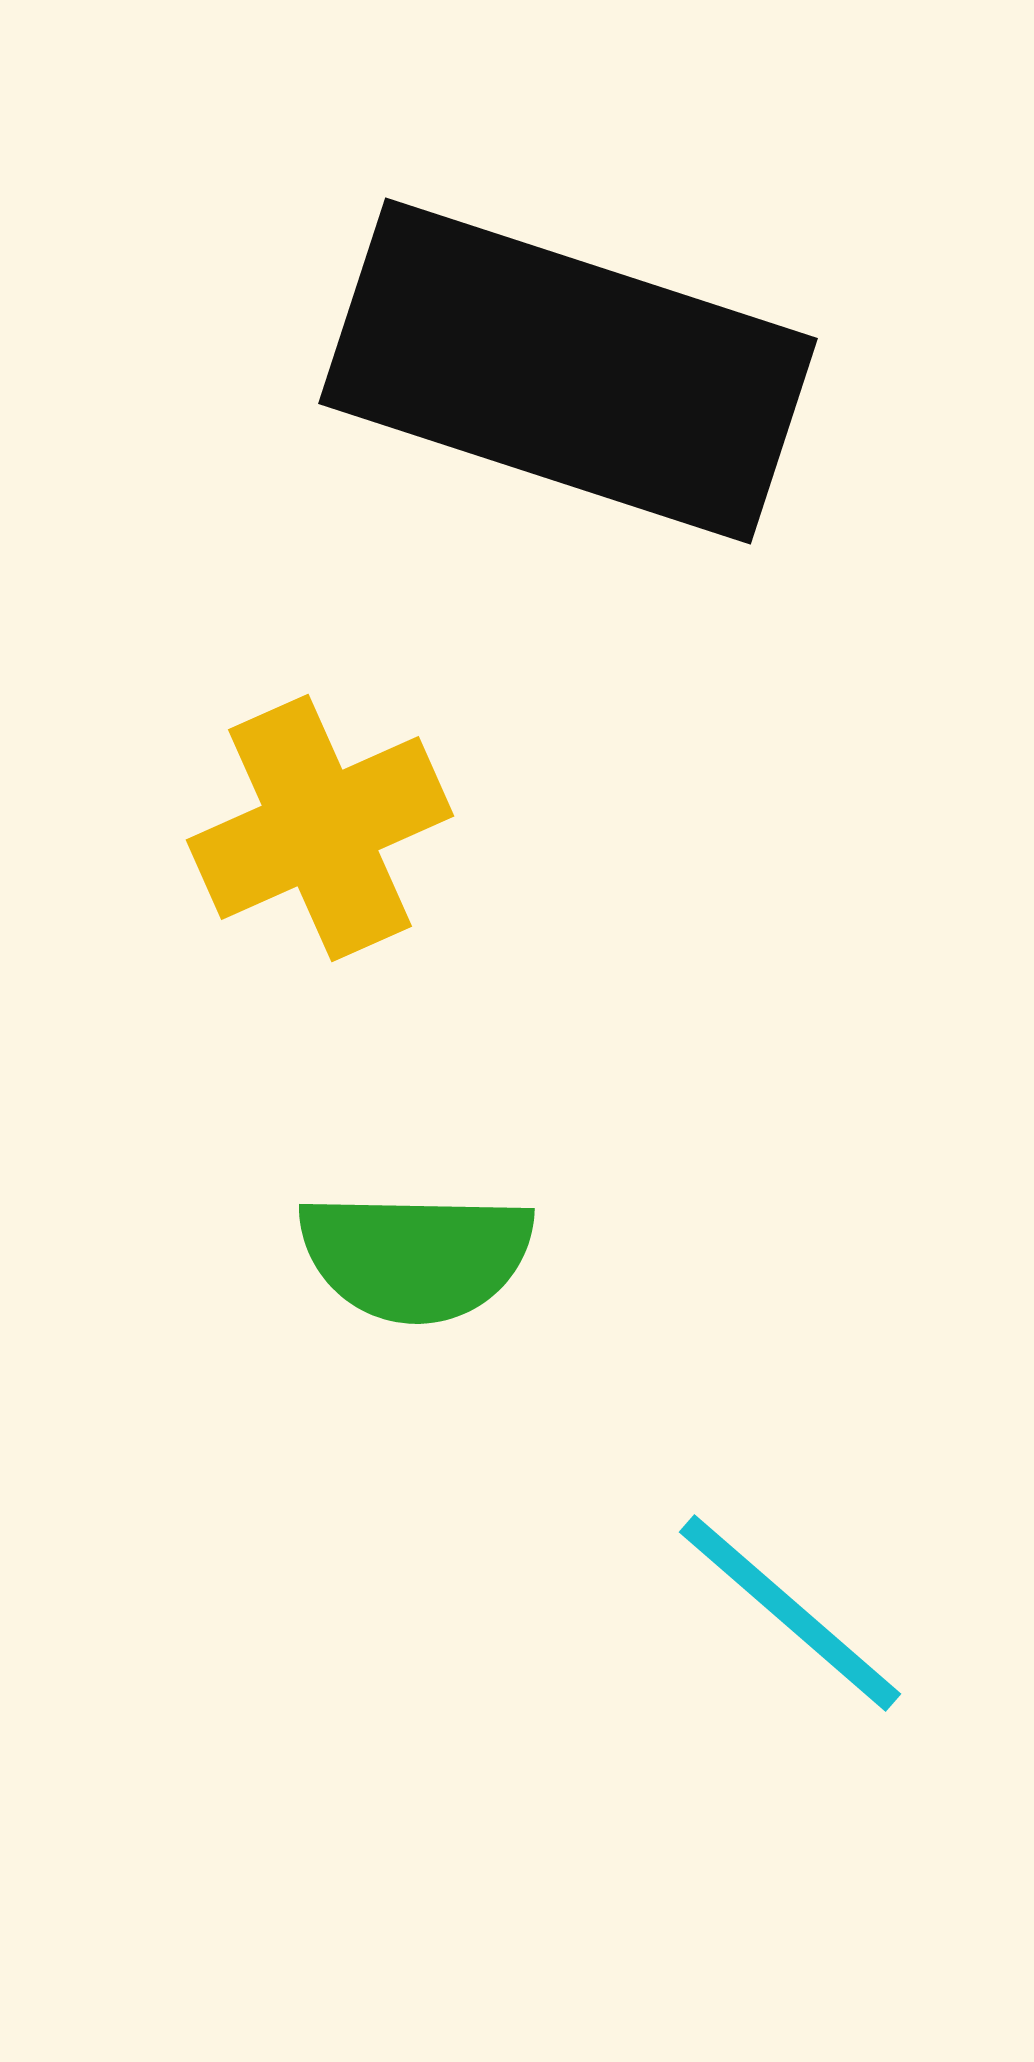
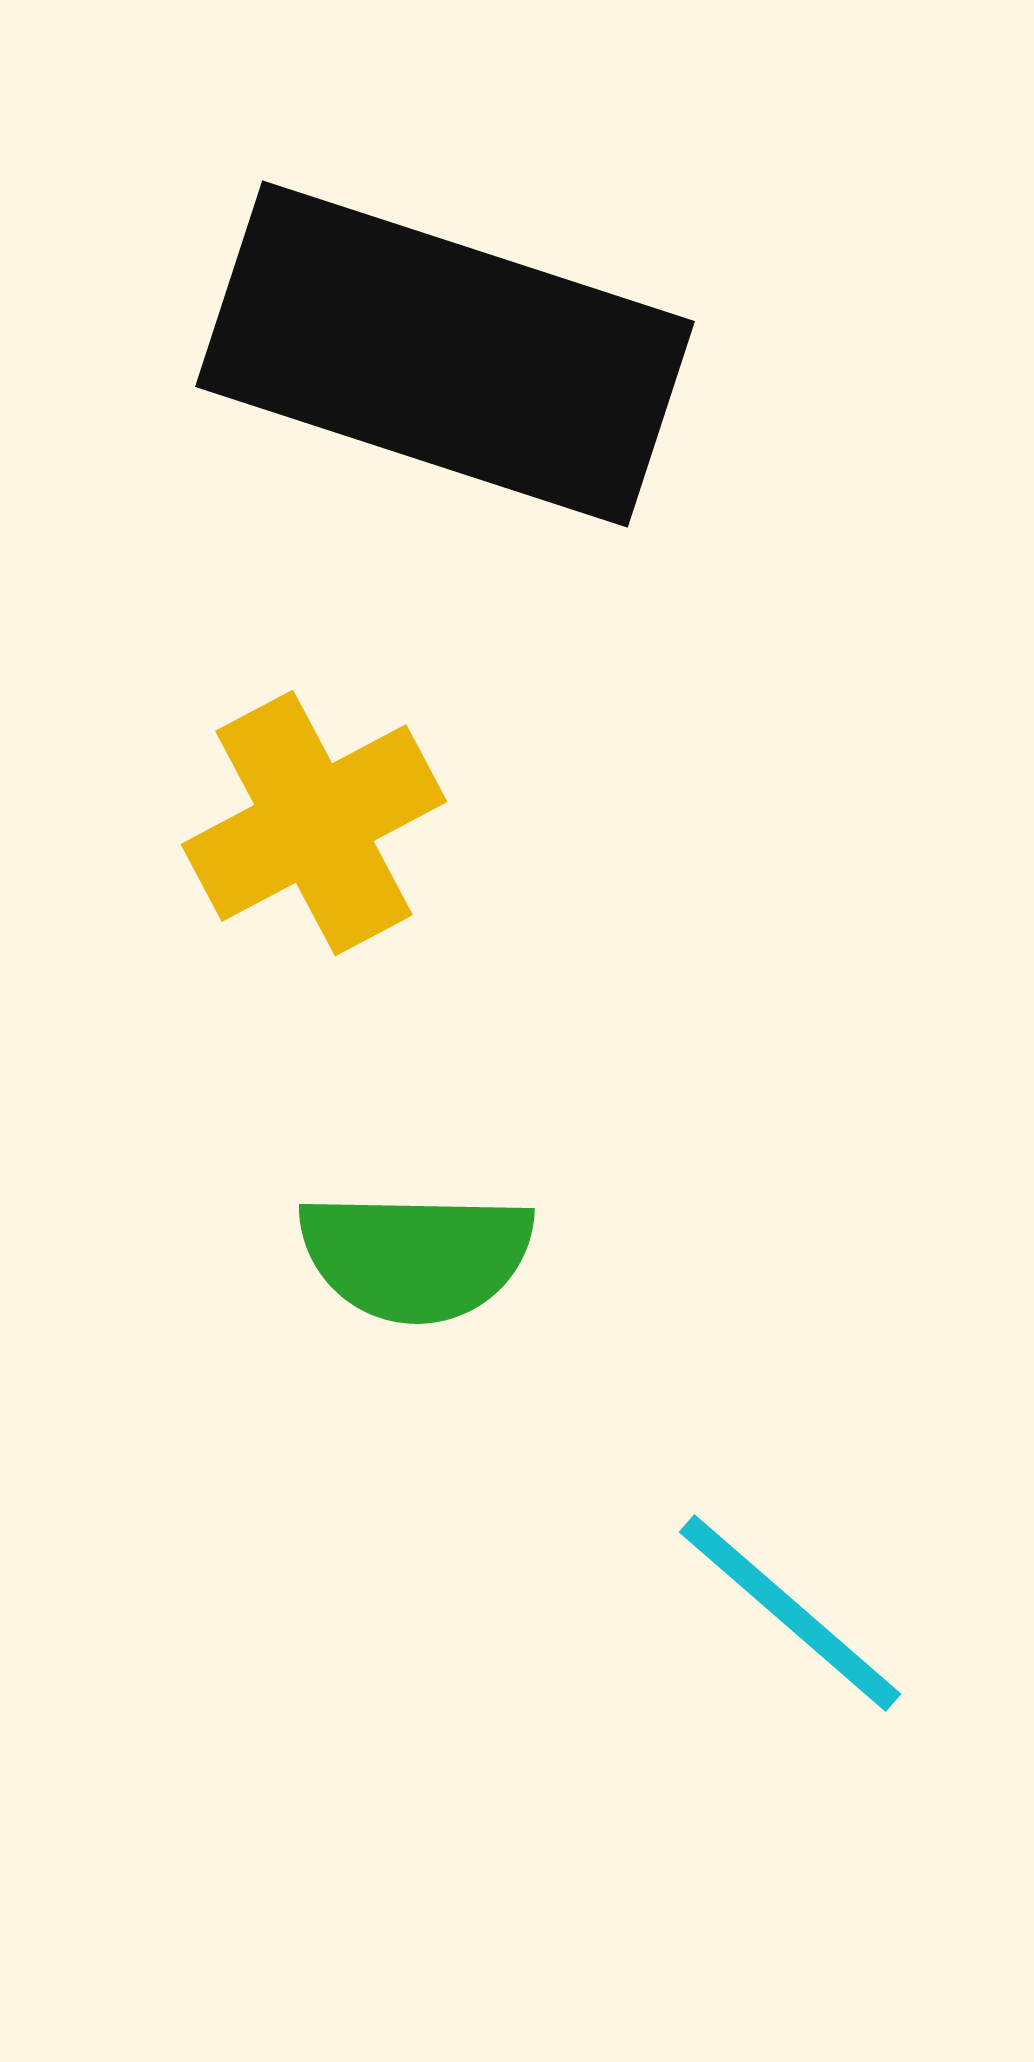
black rectangle: moved 123 px left, 17 px up
yellow cross: moved 6 px left, 5 px up; rotated 4 degrees counterclockwise
